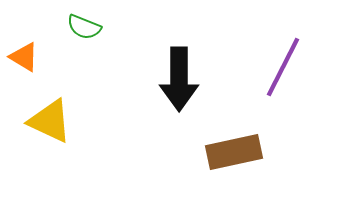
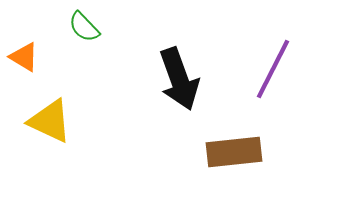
green semicircle: rotated 24 degrees clockwise
purple line: moved 10 px left, 2 px down
black arrow: rotated 20 degrees counterclockwise
brown rectangle: rotated 6 degrees clockwise
